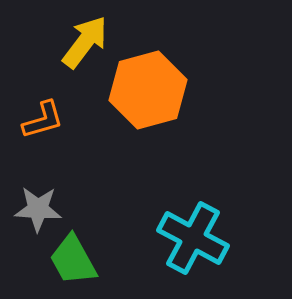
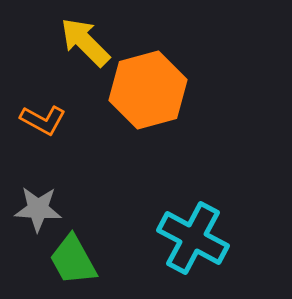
yellow arrow: rotated 82 degrees counterclockwise
orange L-shape: rotated 45 degrees clockwise
